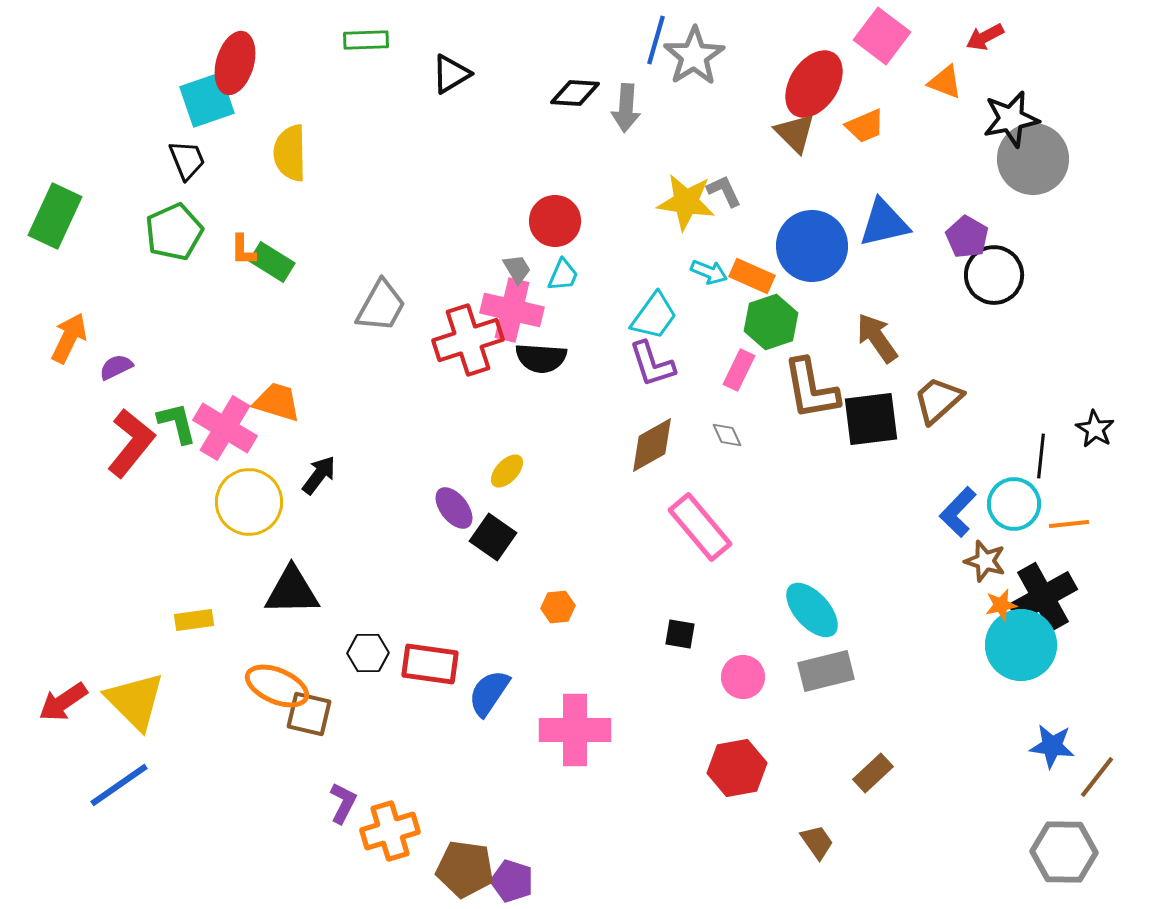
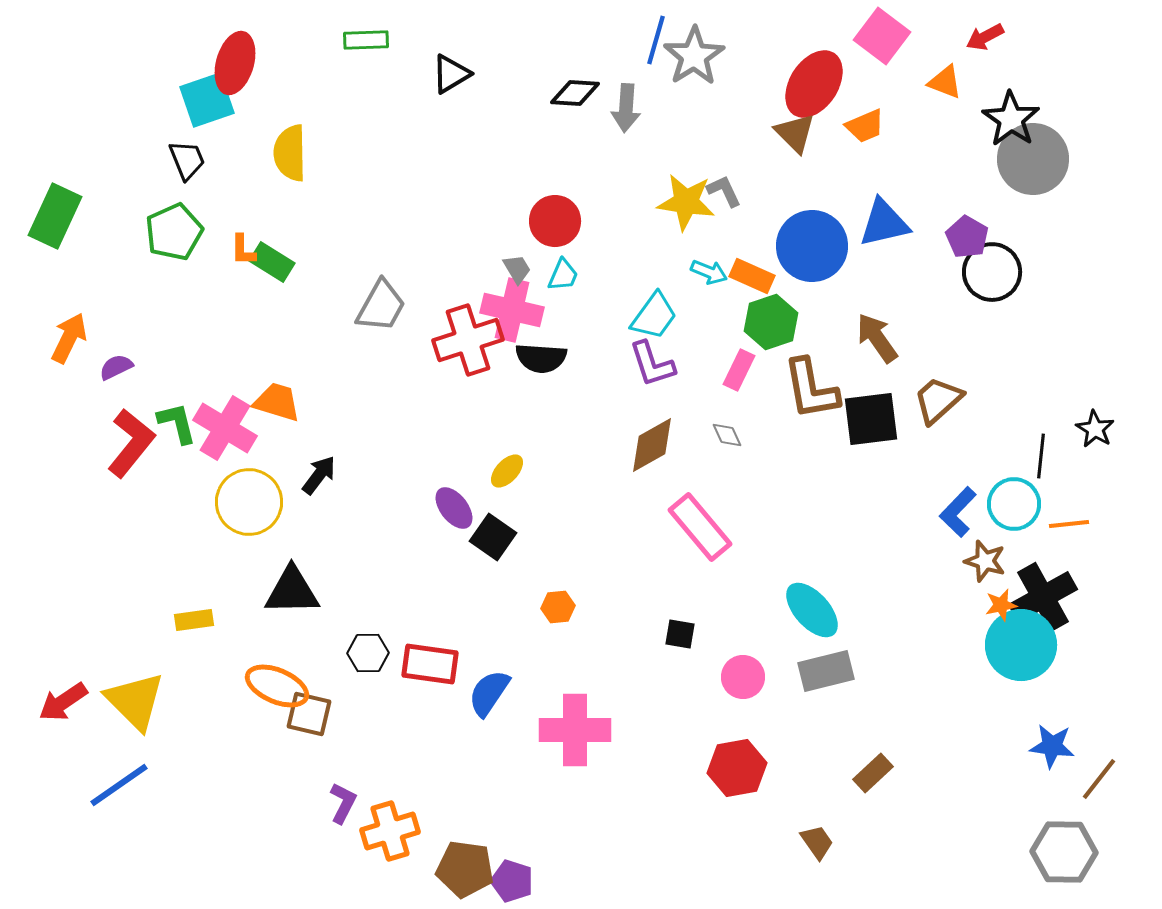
black star at (1011, 119): rotated 26 degrees counterclockwise
black circle at (994, 275): moved 2 px left, 3 px up
brown line at (1097, 777): moved 2 px right, 2 px down
